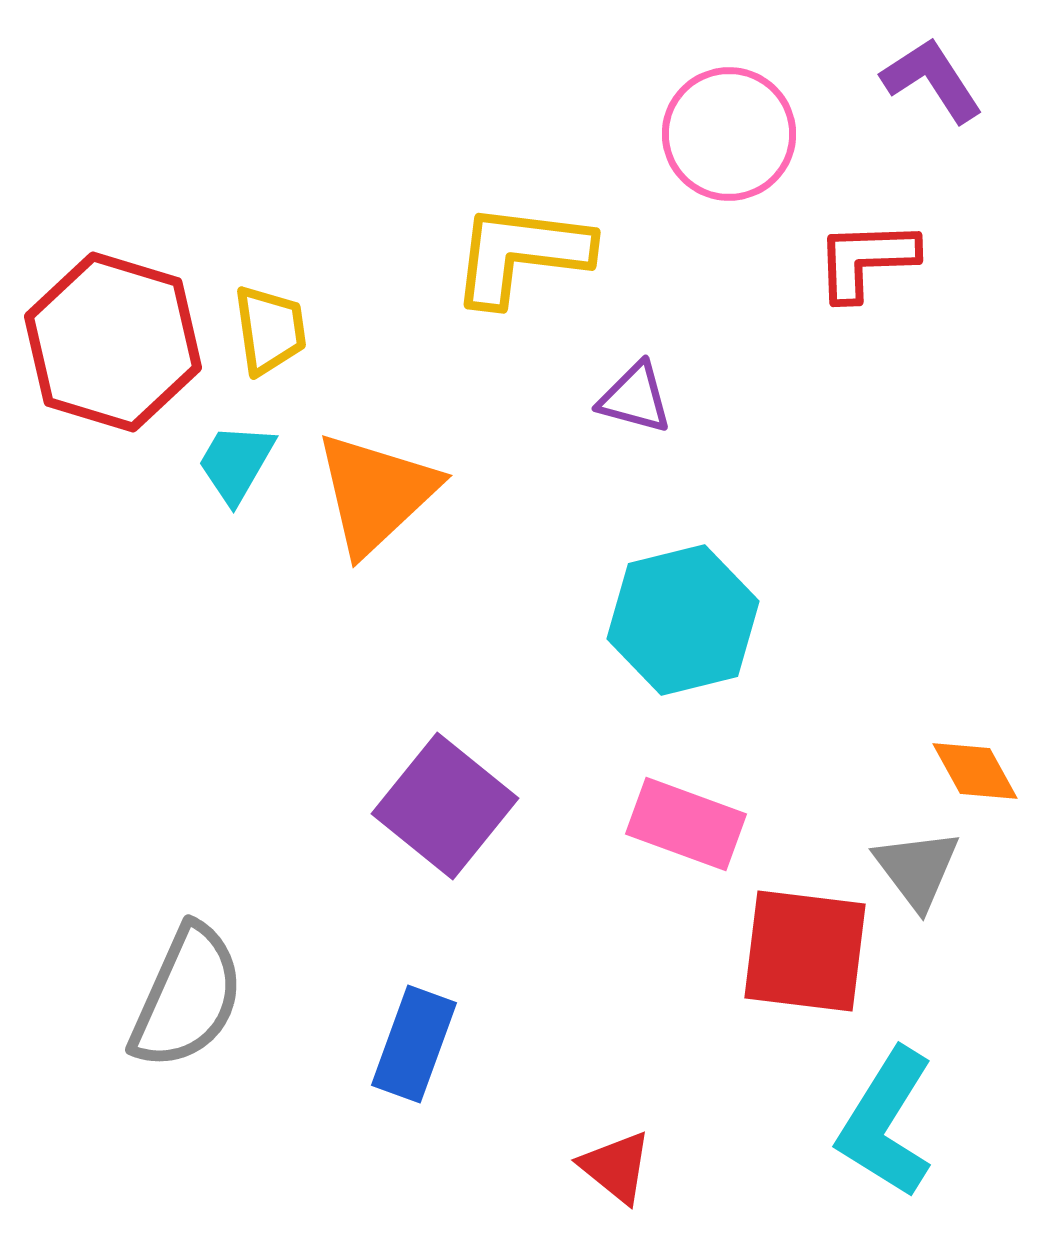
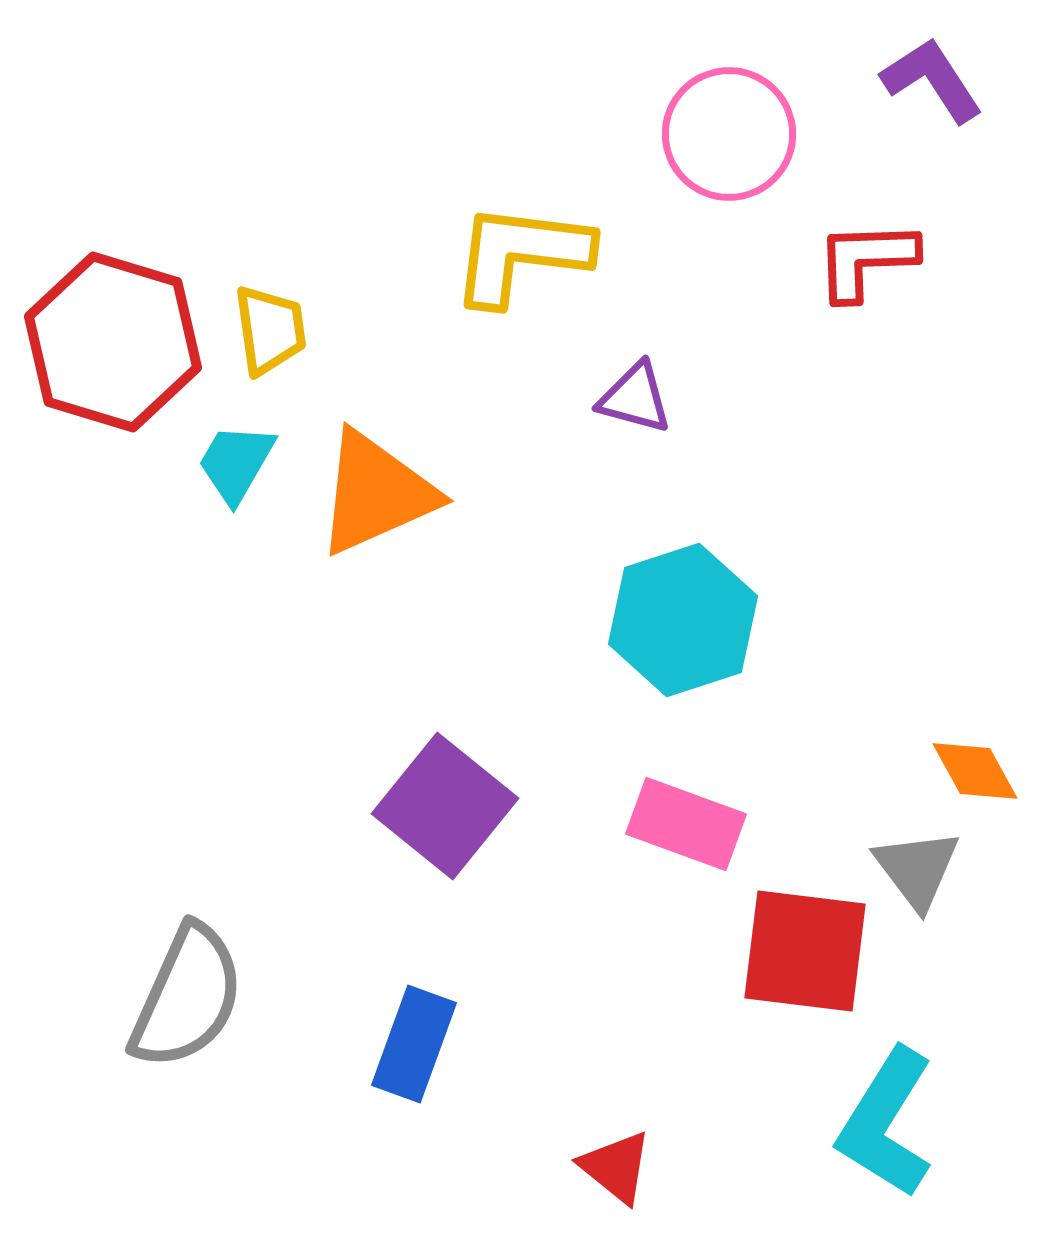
orange triangle: rotated 19 degrees clockwise
cyan hexagon: rotated 4 degrees counterclockwise
